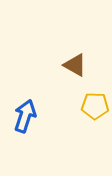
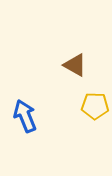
blue arrow: rotated 40 degrees counterclockwise
